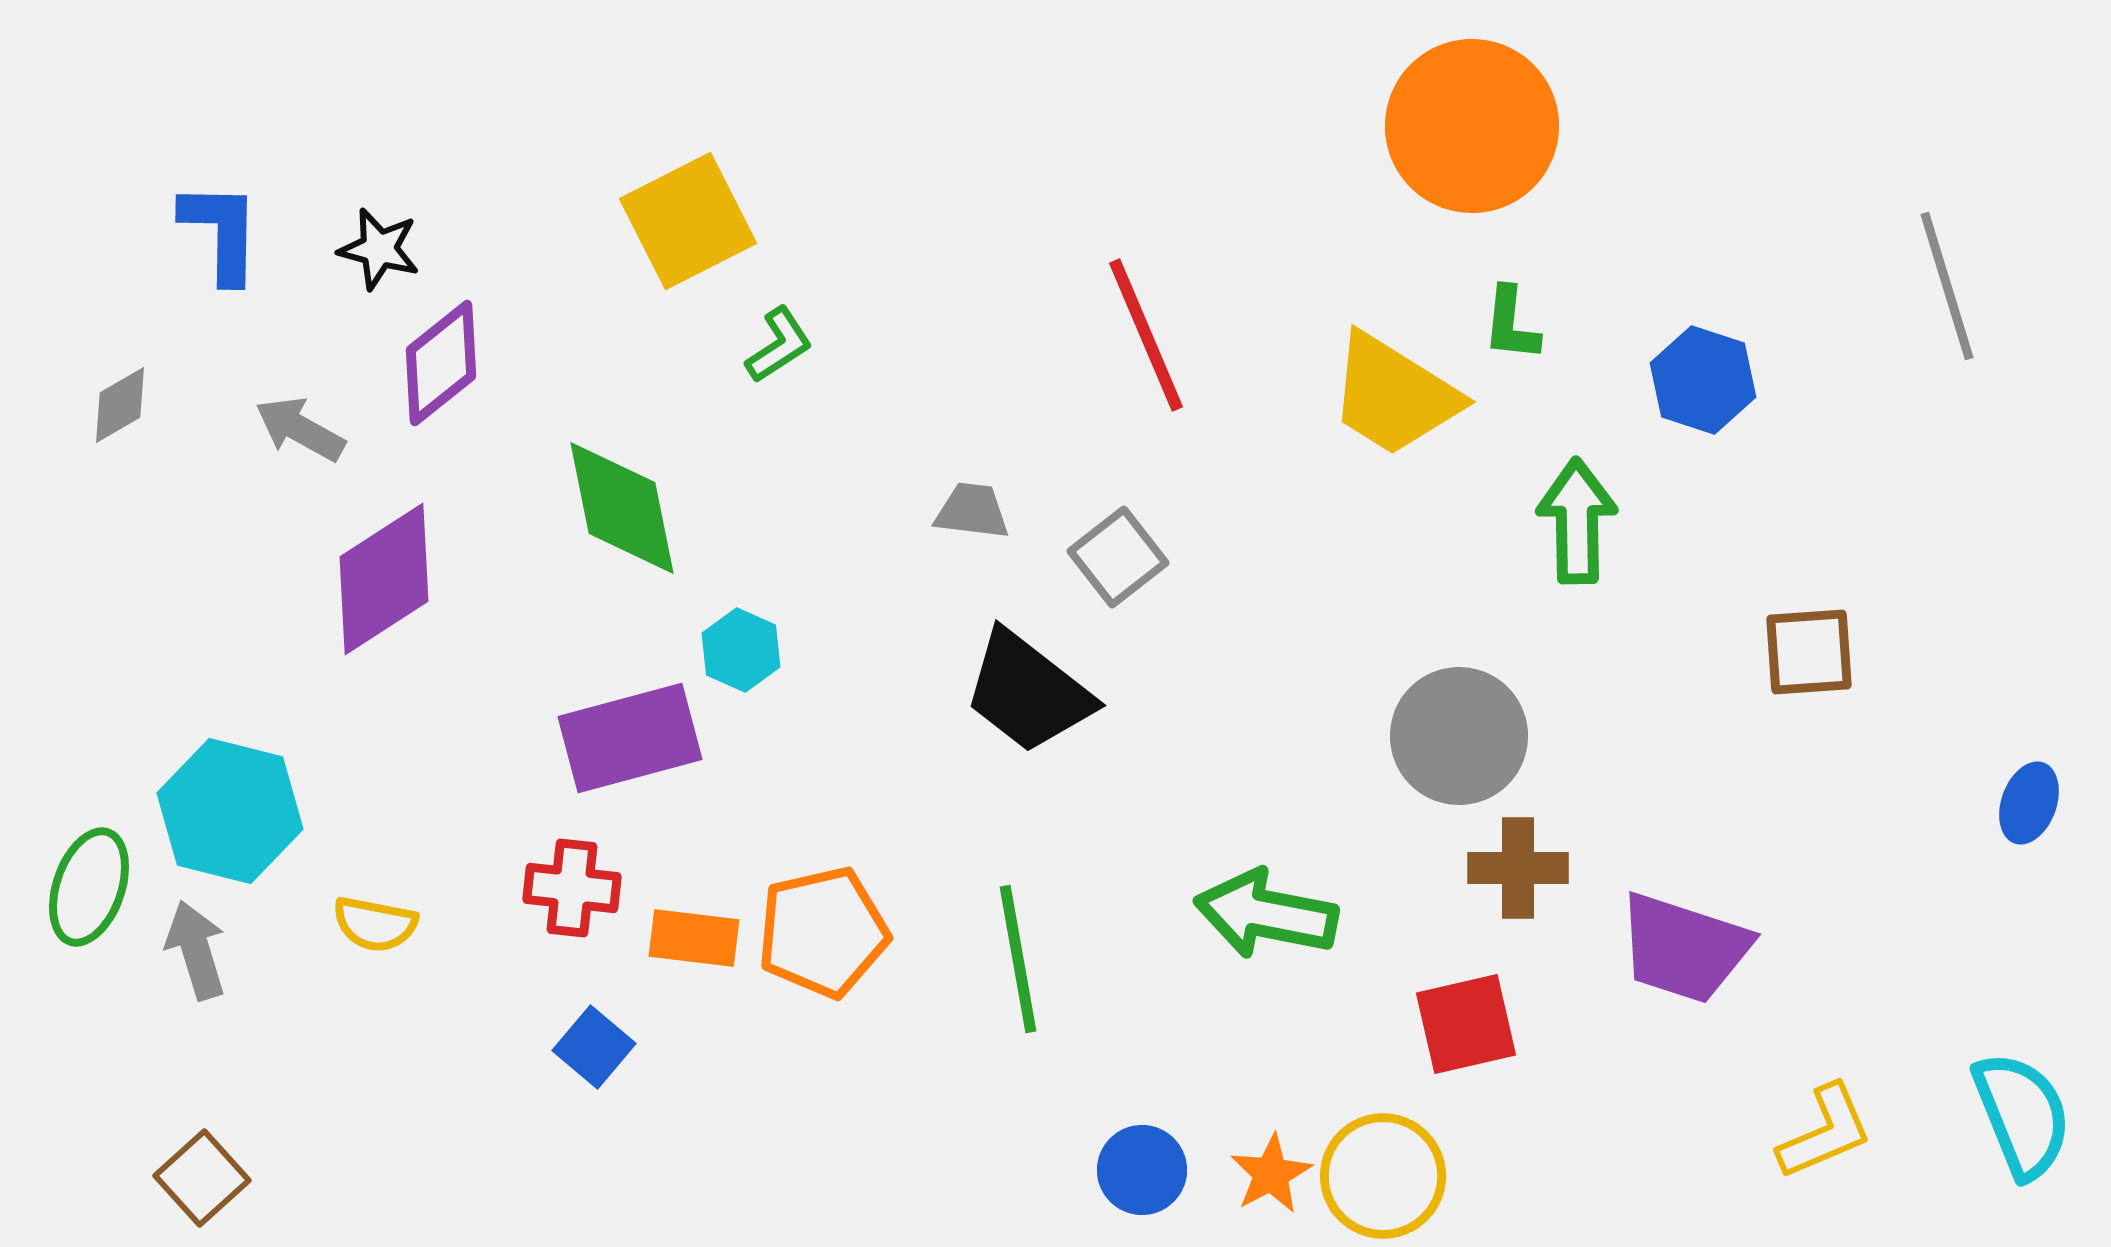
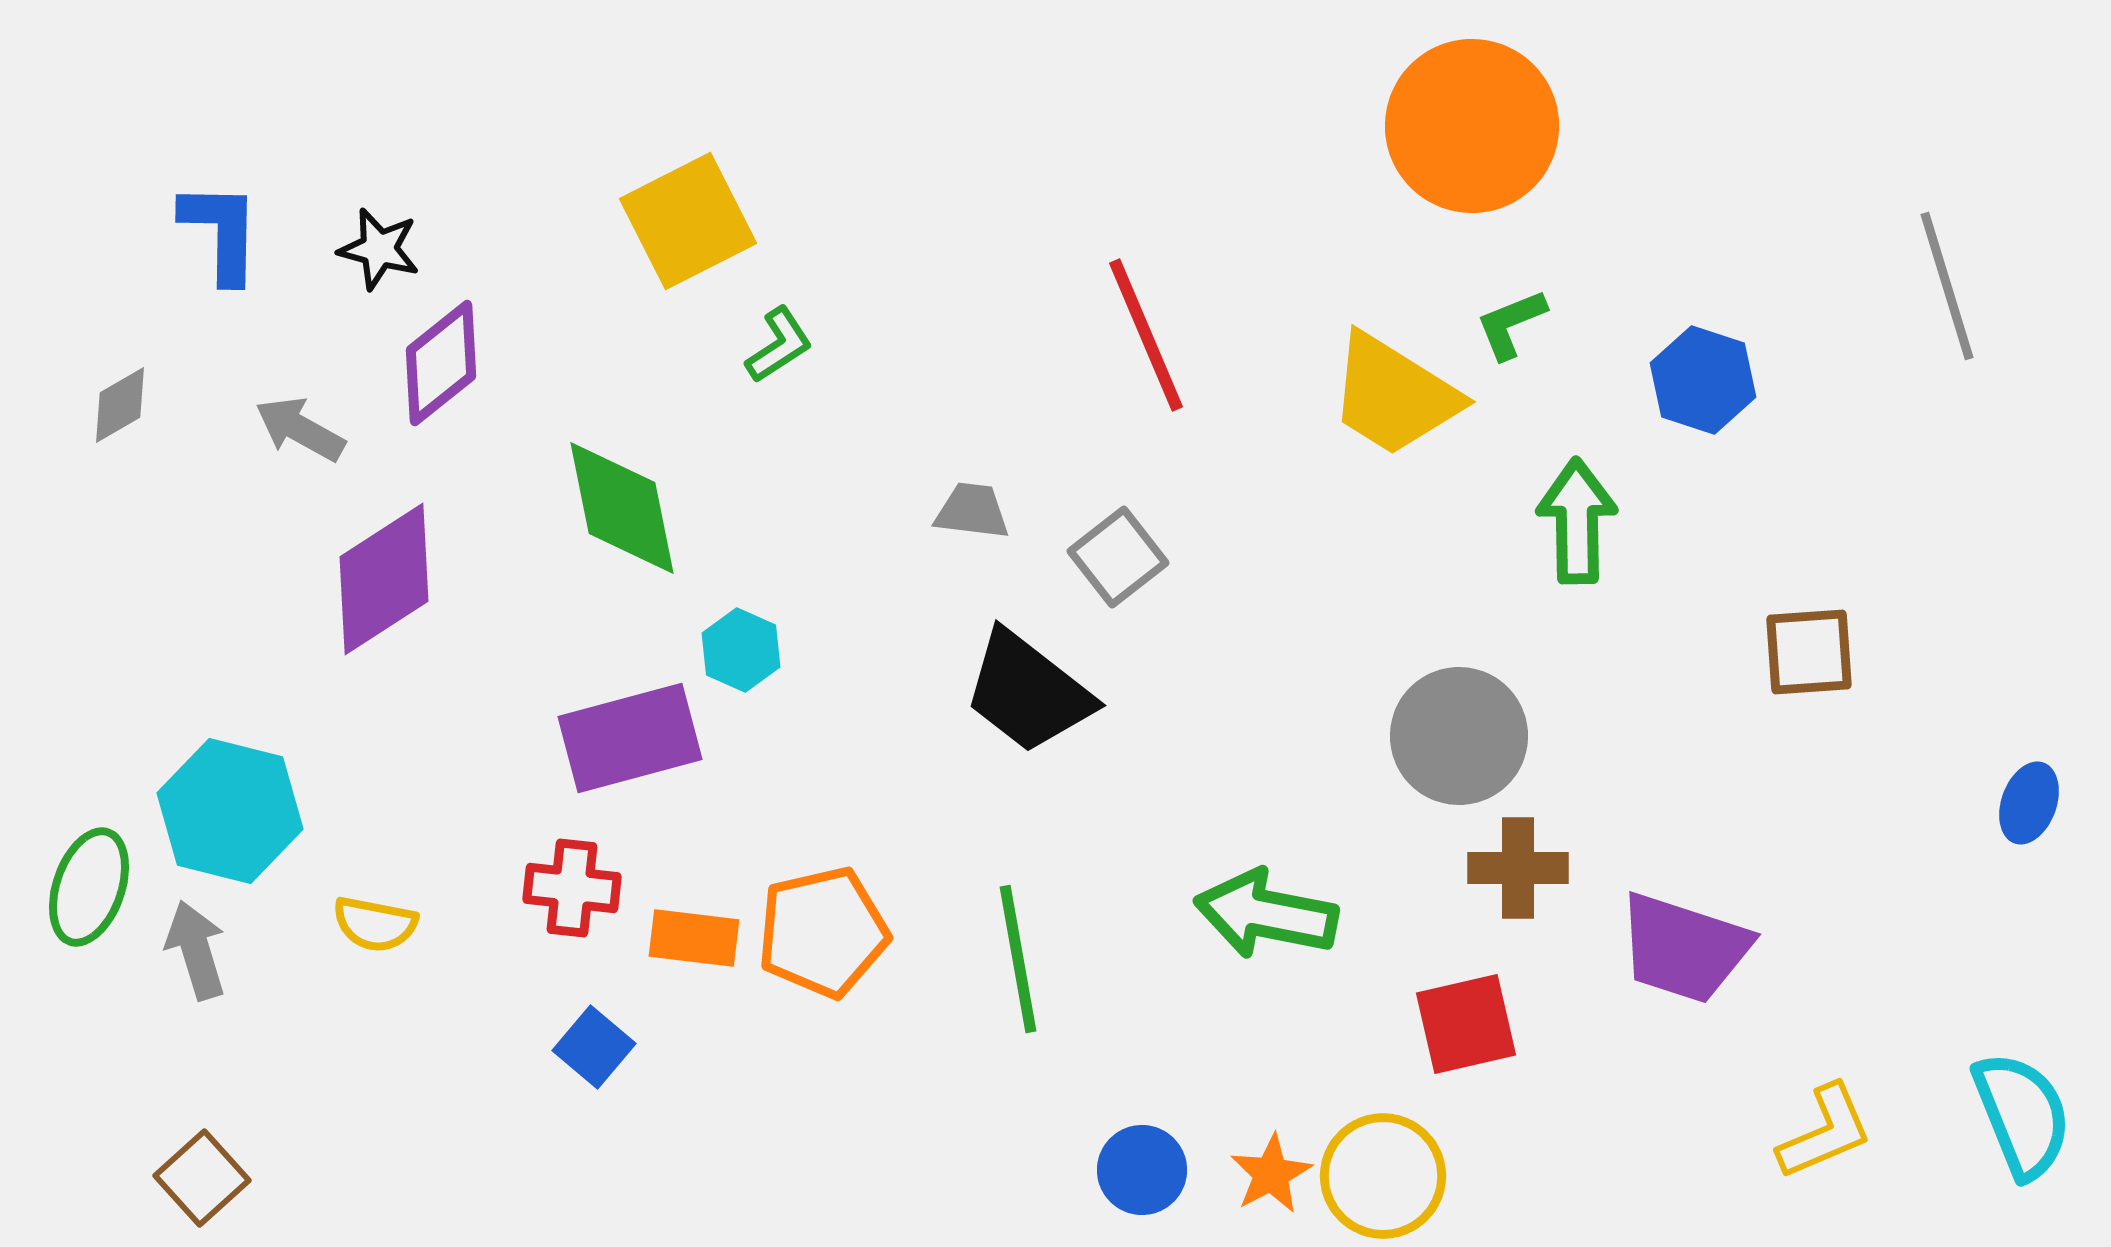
green L-shape at (1511, 324): rotated 62 degrees clockwise
